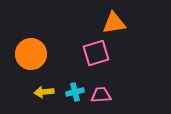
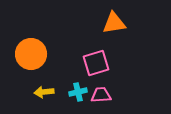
pink square: moved 10 px down
cyan cross: moved 3 px right
